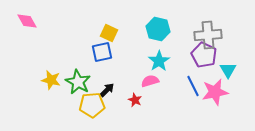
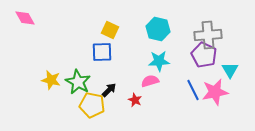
pink diamond: moved 2 px left, 3 px up
yellow square: moved 1 px right, 3 px up
blue square: rotated 10 degrees clockwise
cyan star: rotated 30 degrees clockwise
cyan triangle: moved 2 px right
blue line: moved 4 px down
black arrow: moved 2 px right
yellow pentagon: rotated 15 degrees clockwise
